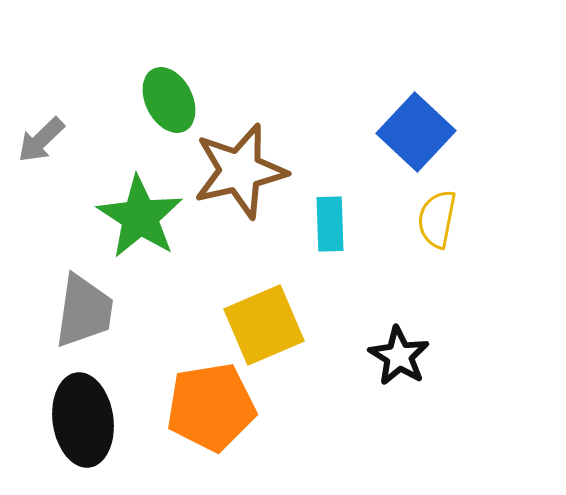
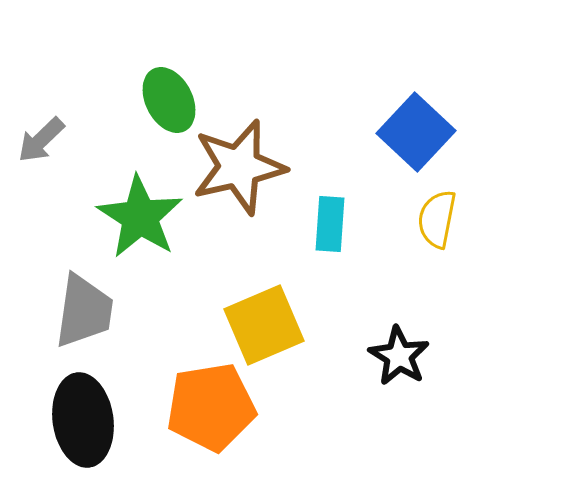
brown star: moved 1 px left, 4 px up
cyan rectangle: rotated 6 degrees clockwise
